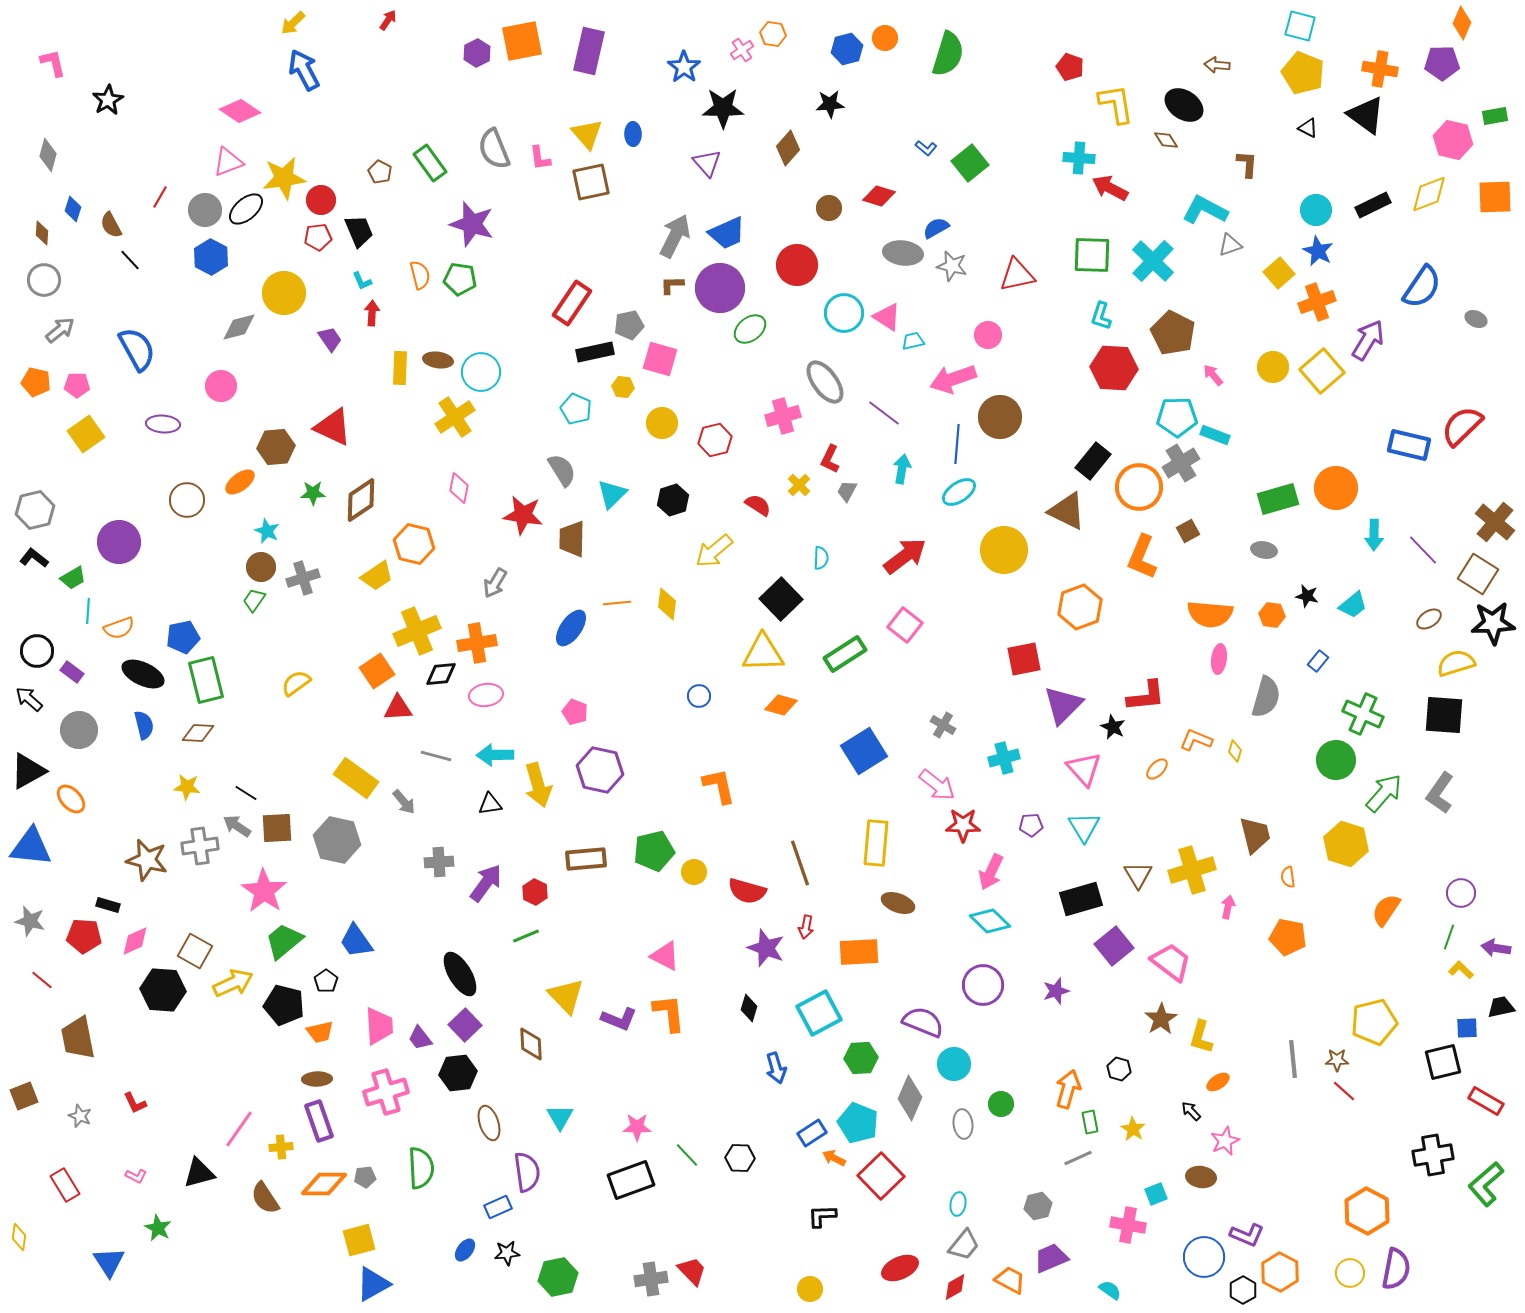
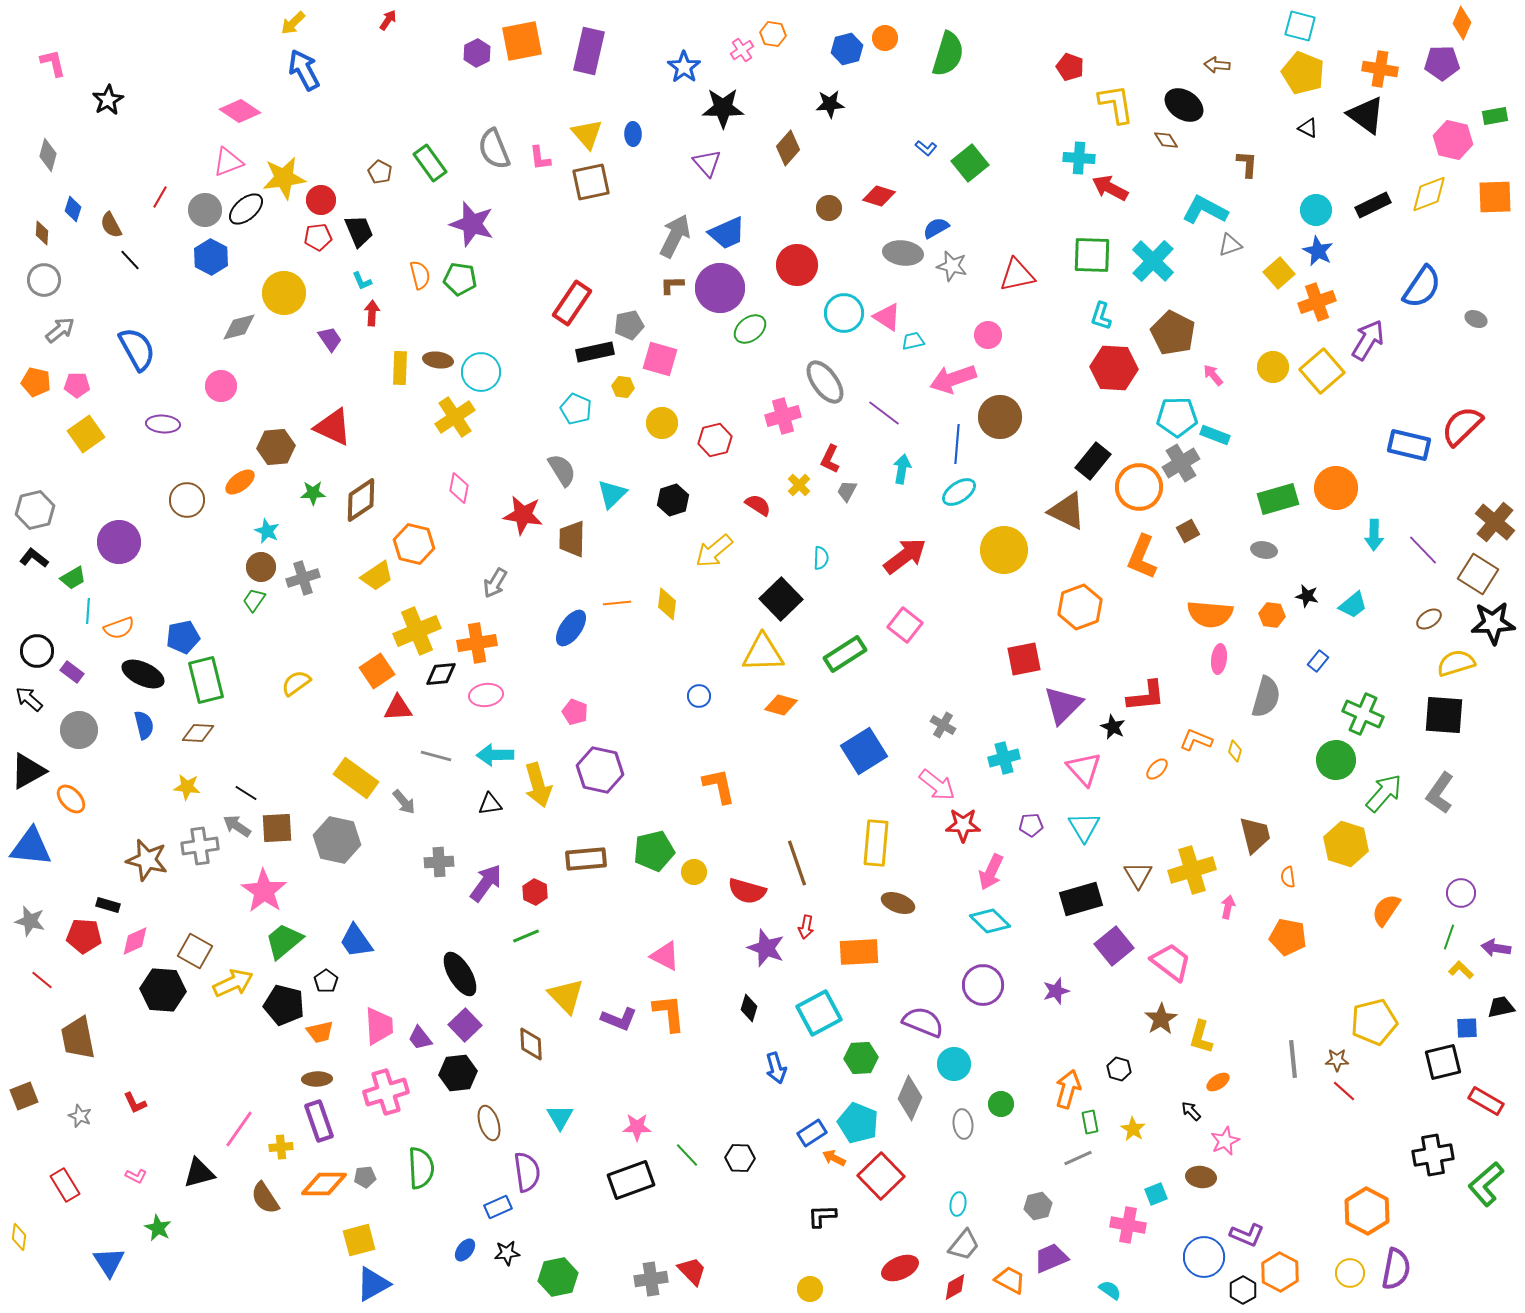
brown line at (800, 863): moved 3 px left
